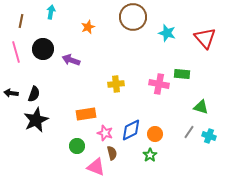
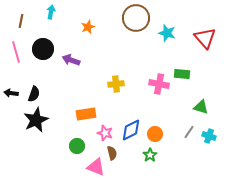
brown circle: moved 3 px right, 1 px down
